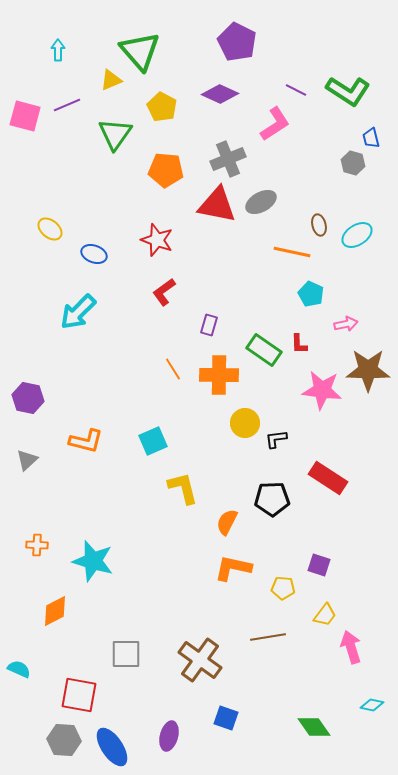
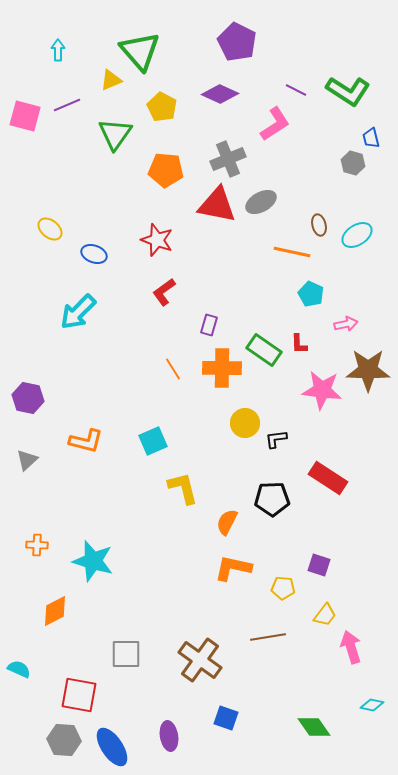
orange cross at (219, 375): moved 3 px right, 7 px up
purple ellipse at (169, 736): rotated 24 degrees counterclockwise
